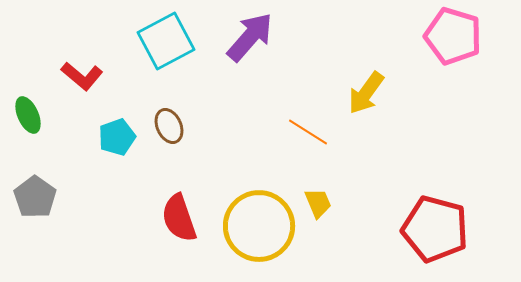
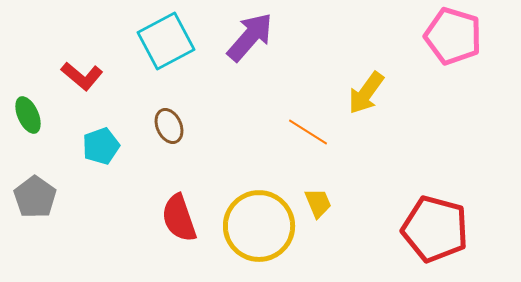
cyan pentagon: moved 16 px left, 9 px down
